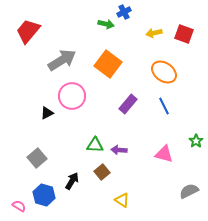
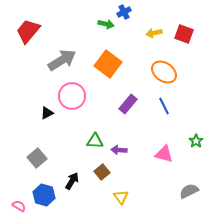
green triangle: moved 4 px up
yellow triangle: moved 1 px left, 3 px up; rotated 21 degrees clockwise
